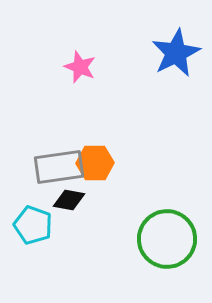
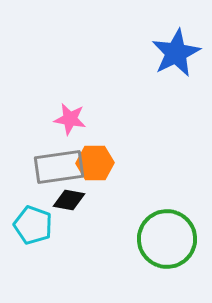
pink star: moved 10 px left, 52 px down; rotated 12 degrees counterclockwise
